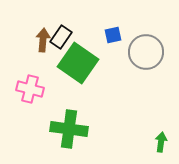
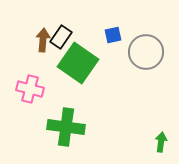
green cross: moved 3 px left, 2 px up
